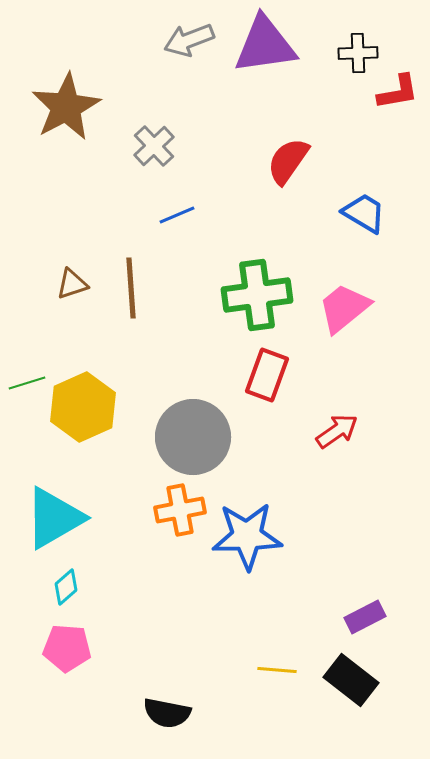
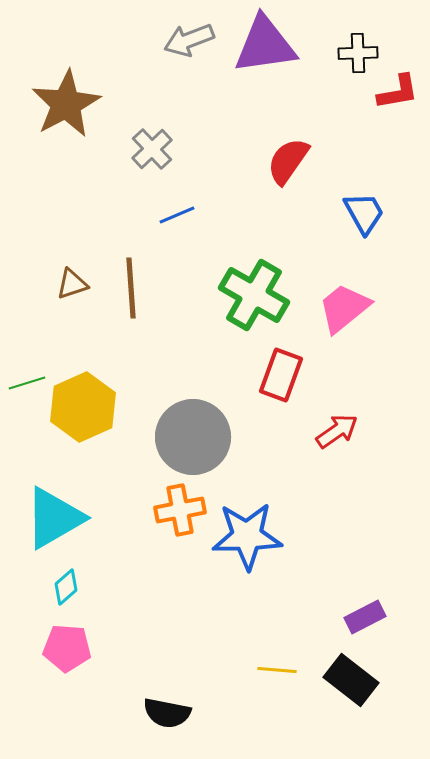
brown star: moved 3 px up
gray cross: moved 2 px left, 3 px down
blue trapezoid: rotated 30 degrees clockwise
green cross: moved 3 px left; rotated 38 degrees clockwise
red rectangle: moved 14 px right
